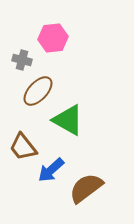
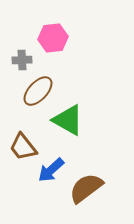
gray cross: rotated 18 degrees counterclockwise
